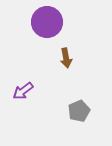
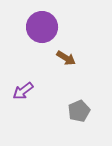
purple circle: moved 5 px left, 5 px down
brown arrow: rotated 48 degrees counterclockwise
